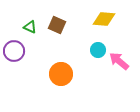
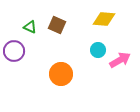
pink arrow: moved 1 px right, 1 px up; rotated 110 degrees clockwise
